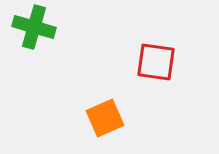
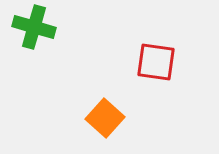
orange square: rotated 24 degrees counterclockwise
